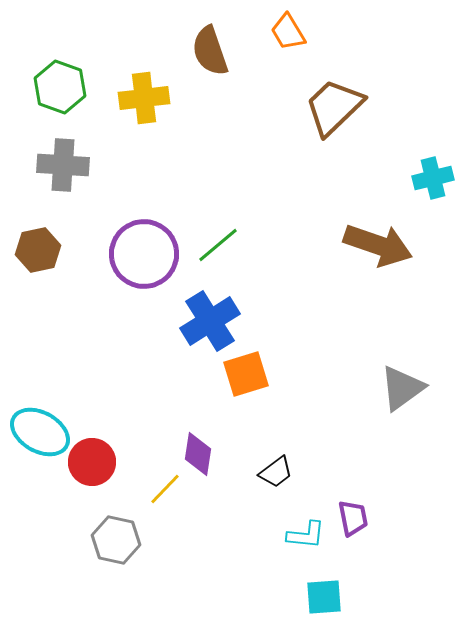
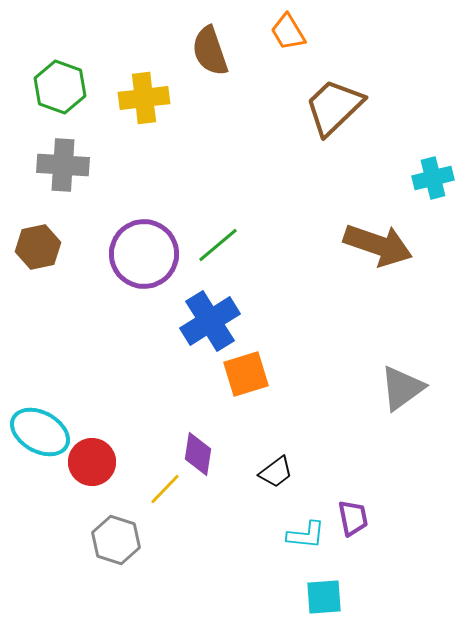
brown hexagon: moved 3 px up
gray hexagon: rotated 6 degrees clockwise
